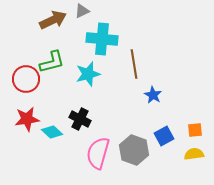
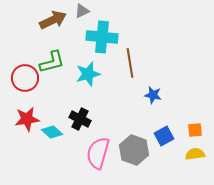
cyan cross: moved 2 px up
brown line: moved 4 px left, 1 px up
red circle: moved 1 px left, 1 px up
blue star: rotated 18 degrees counterclockwise
yellow semicircle: moved 1 px right
